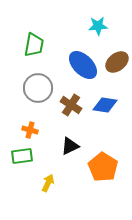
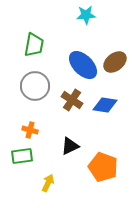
cyan star: moved 12 px left, 11 px up
brown ellipse: moved 2 px left
gray circle: moved 3 px left, 2 px up
brown cross: moved 1 px right, 5 px up
orange pentagon: rotated 12 degrees counterclockwise
